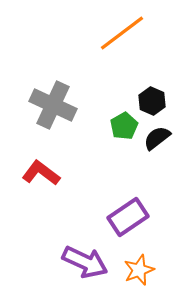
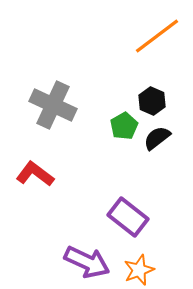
orange line: moved 35 px right, 3 px down
red L-shape: moved 6 px left, 1 px down
purple rectangle: rotated 72 degrees clockwise
purple arrow: moved 2 px right
